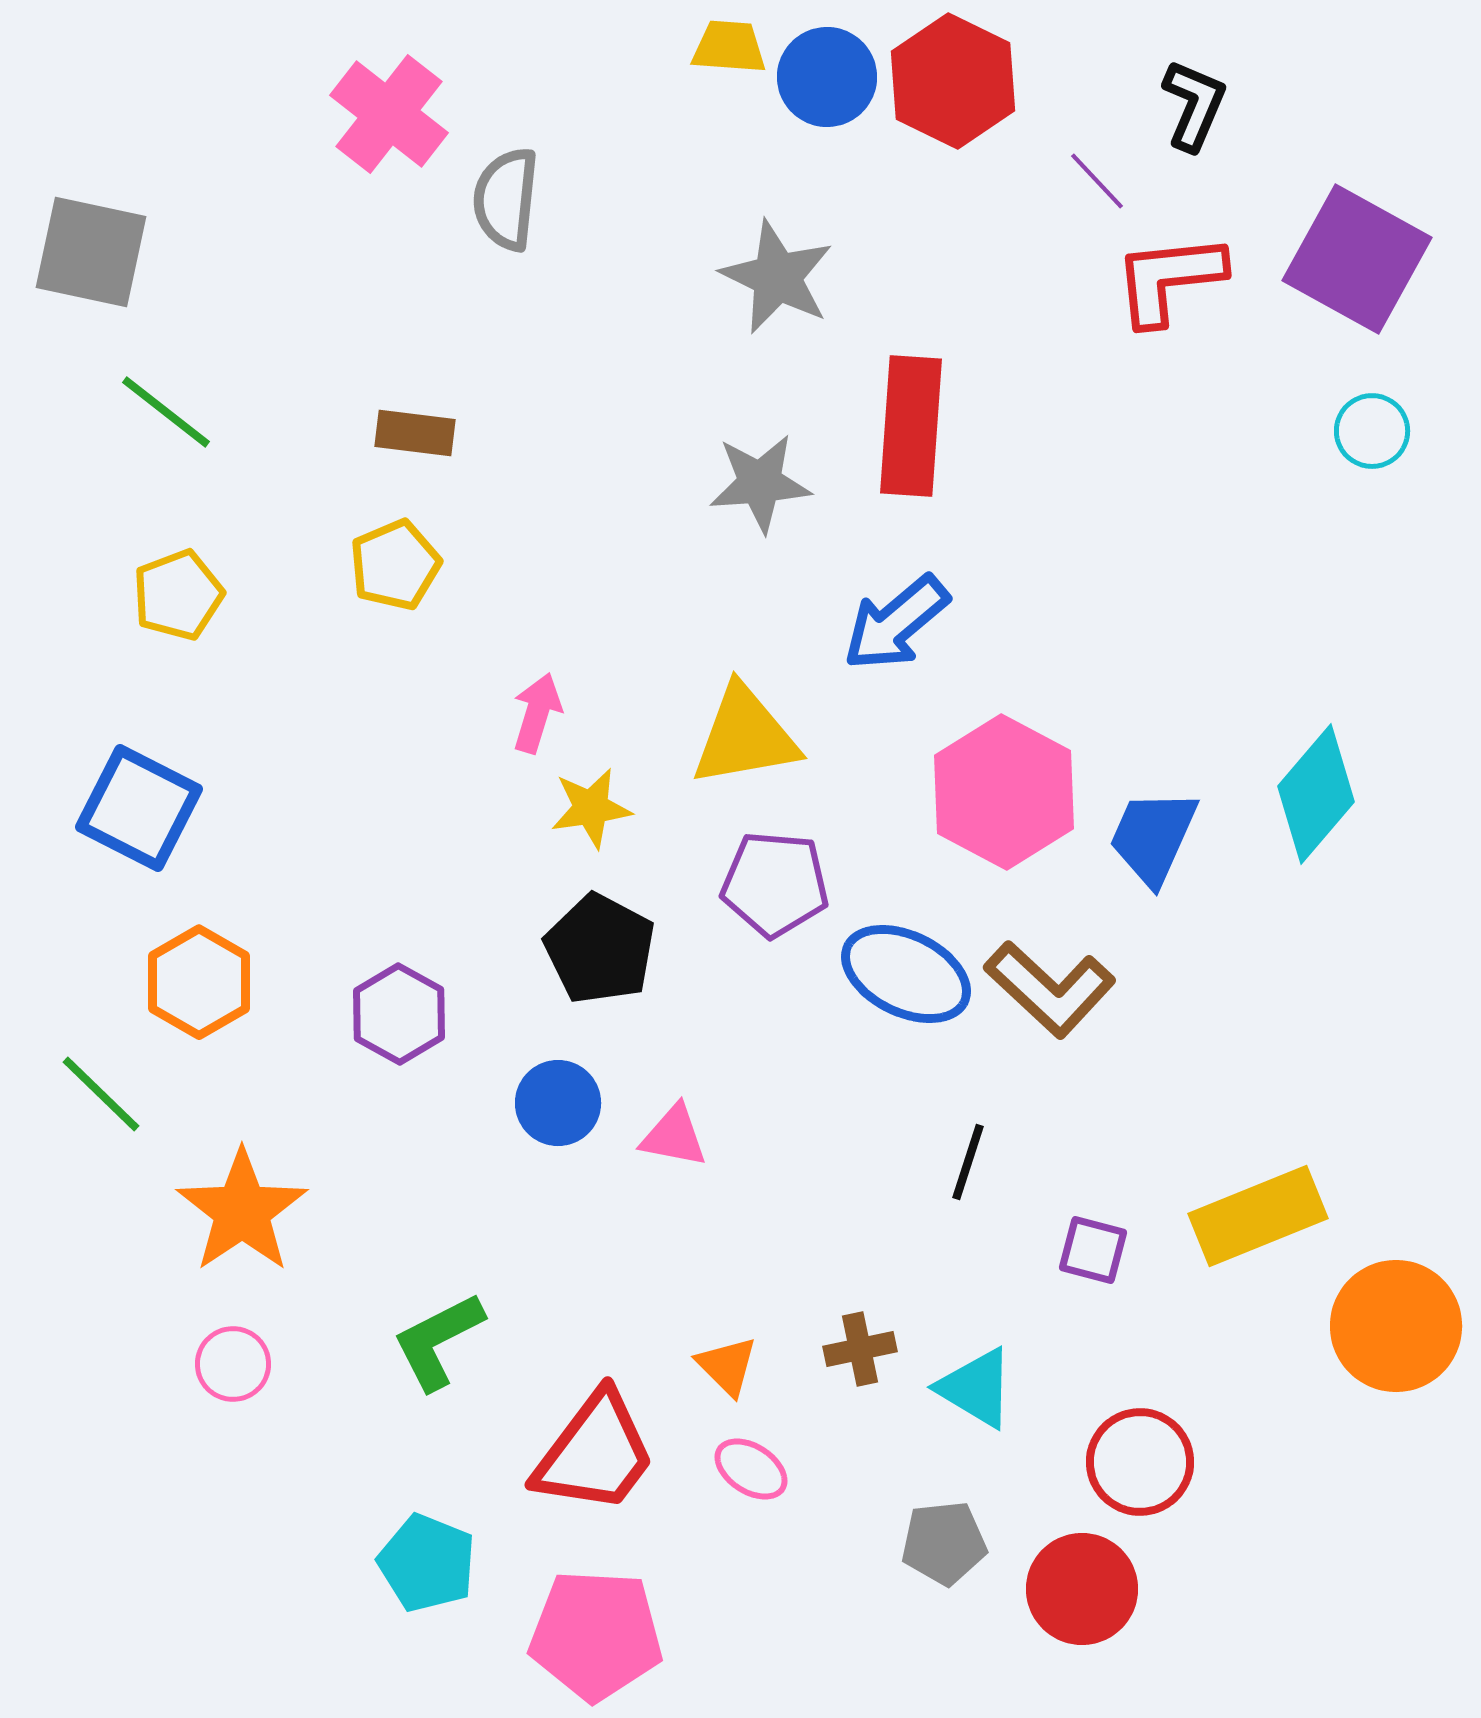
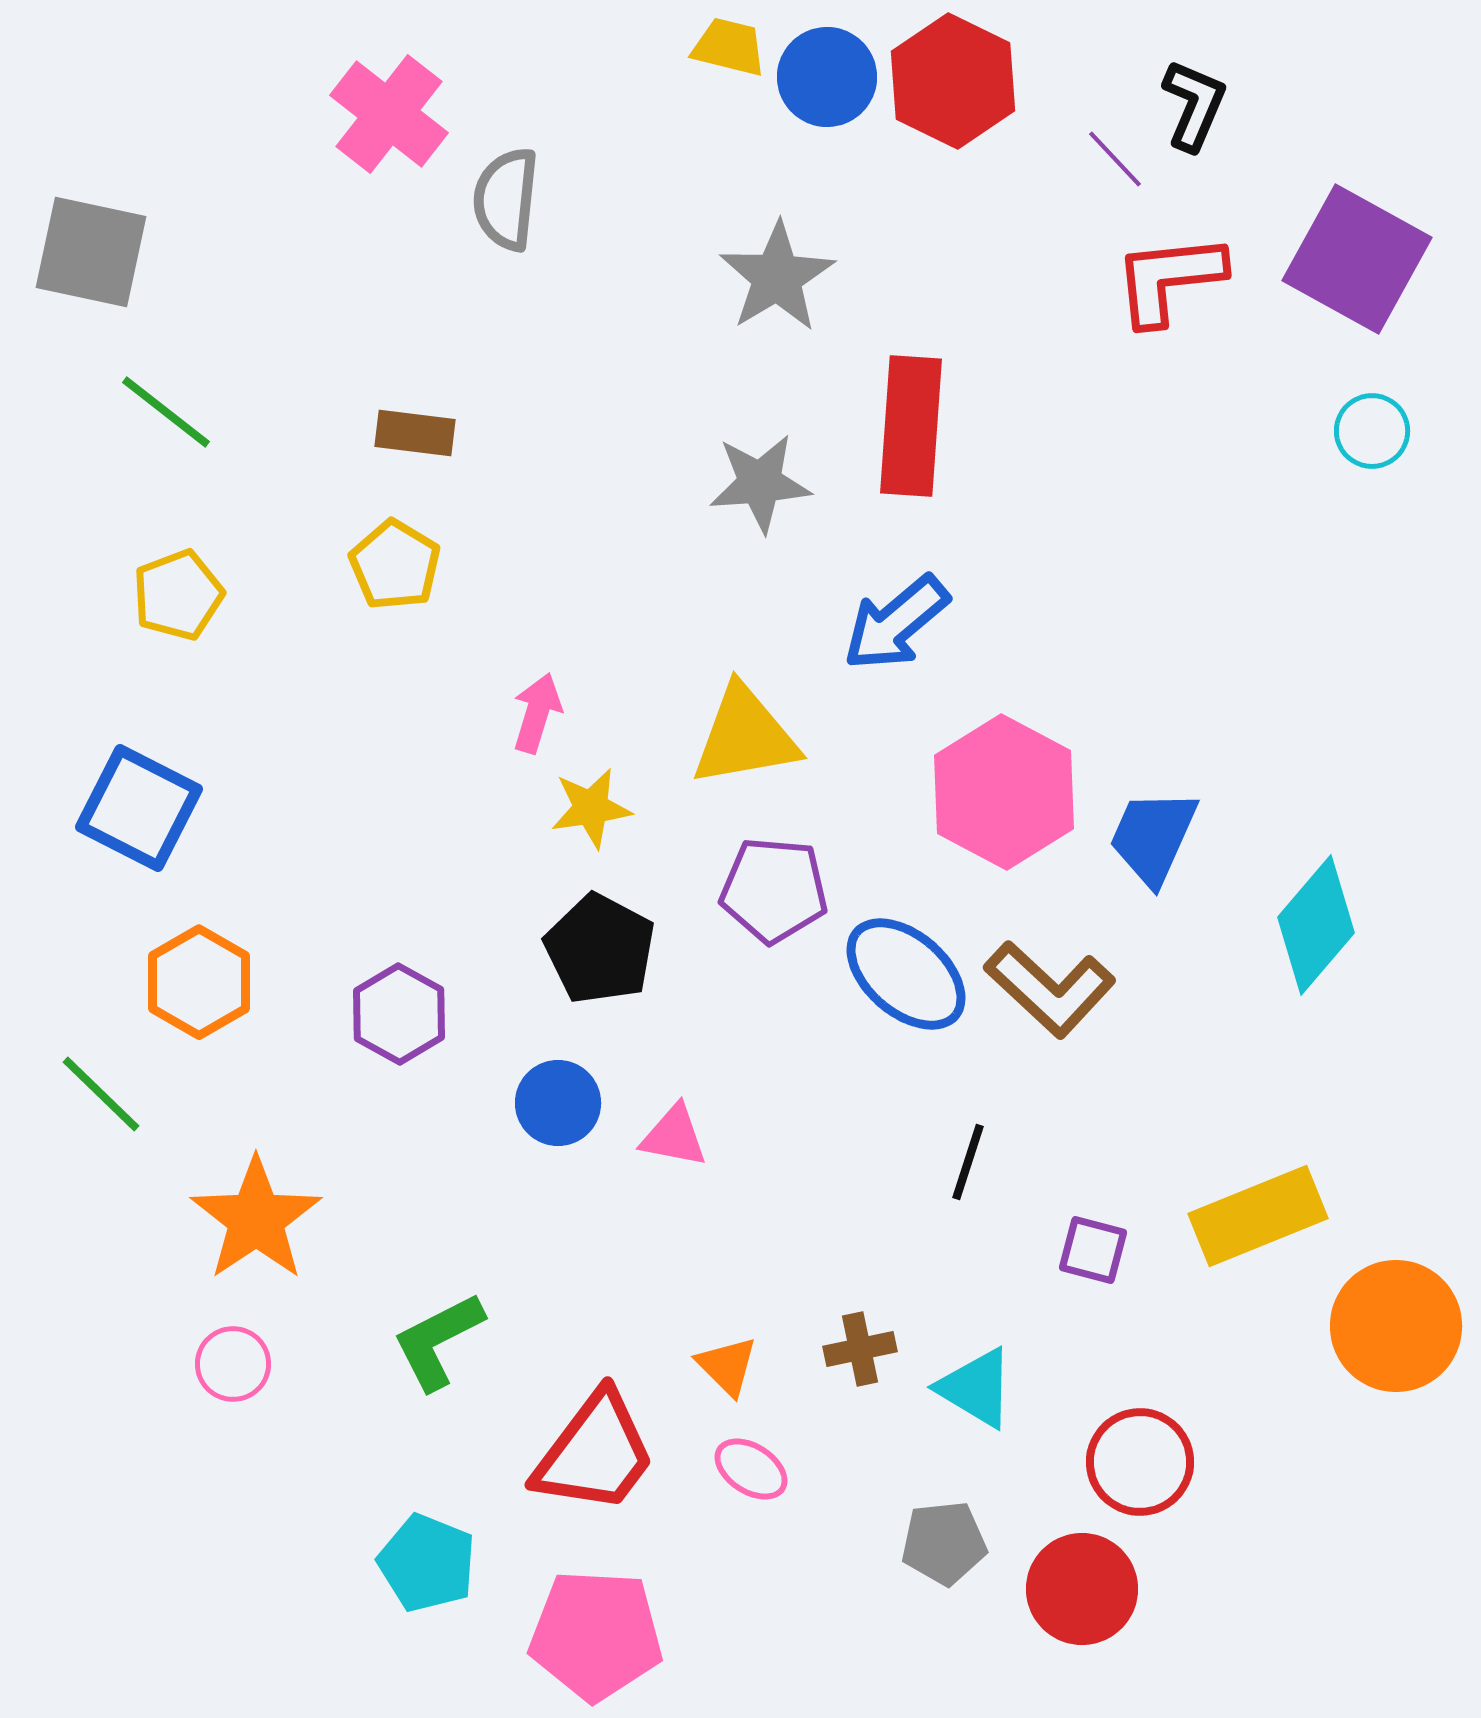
yellow trapezoid at (729, 47): rotated 10 degrees clockwise
purple line at (1097, 181): moved 18 px right, 22 px up
gray star at (777, 277): rotated 15 degrees clockwise
yellow pentagon at (395, 565): rotated 18 degrees counterclockwise
cyan diamond at (1316, 794): moved 131 px down
purple pentagon at (775, 884): moved 1 px left, 6 px down
blue ellipse at (906, 974): rotated 15 degrees clockwise
orange star at (242, 1211): moved 14 px right, 8 px down
